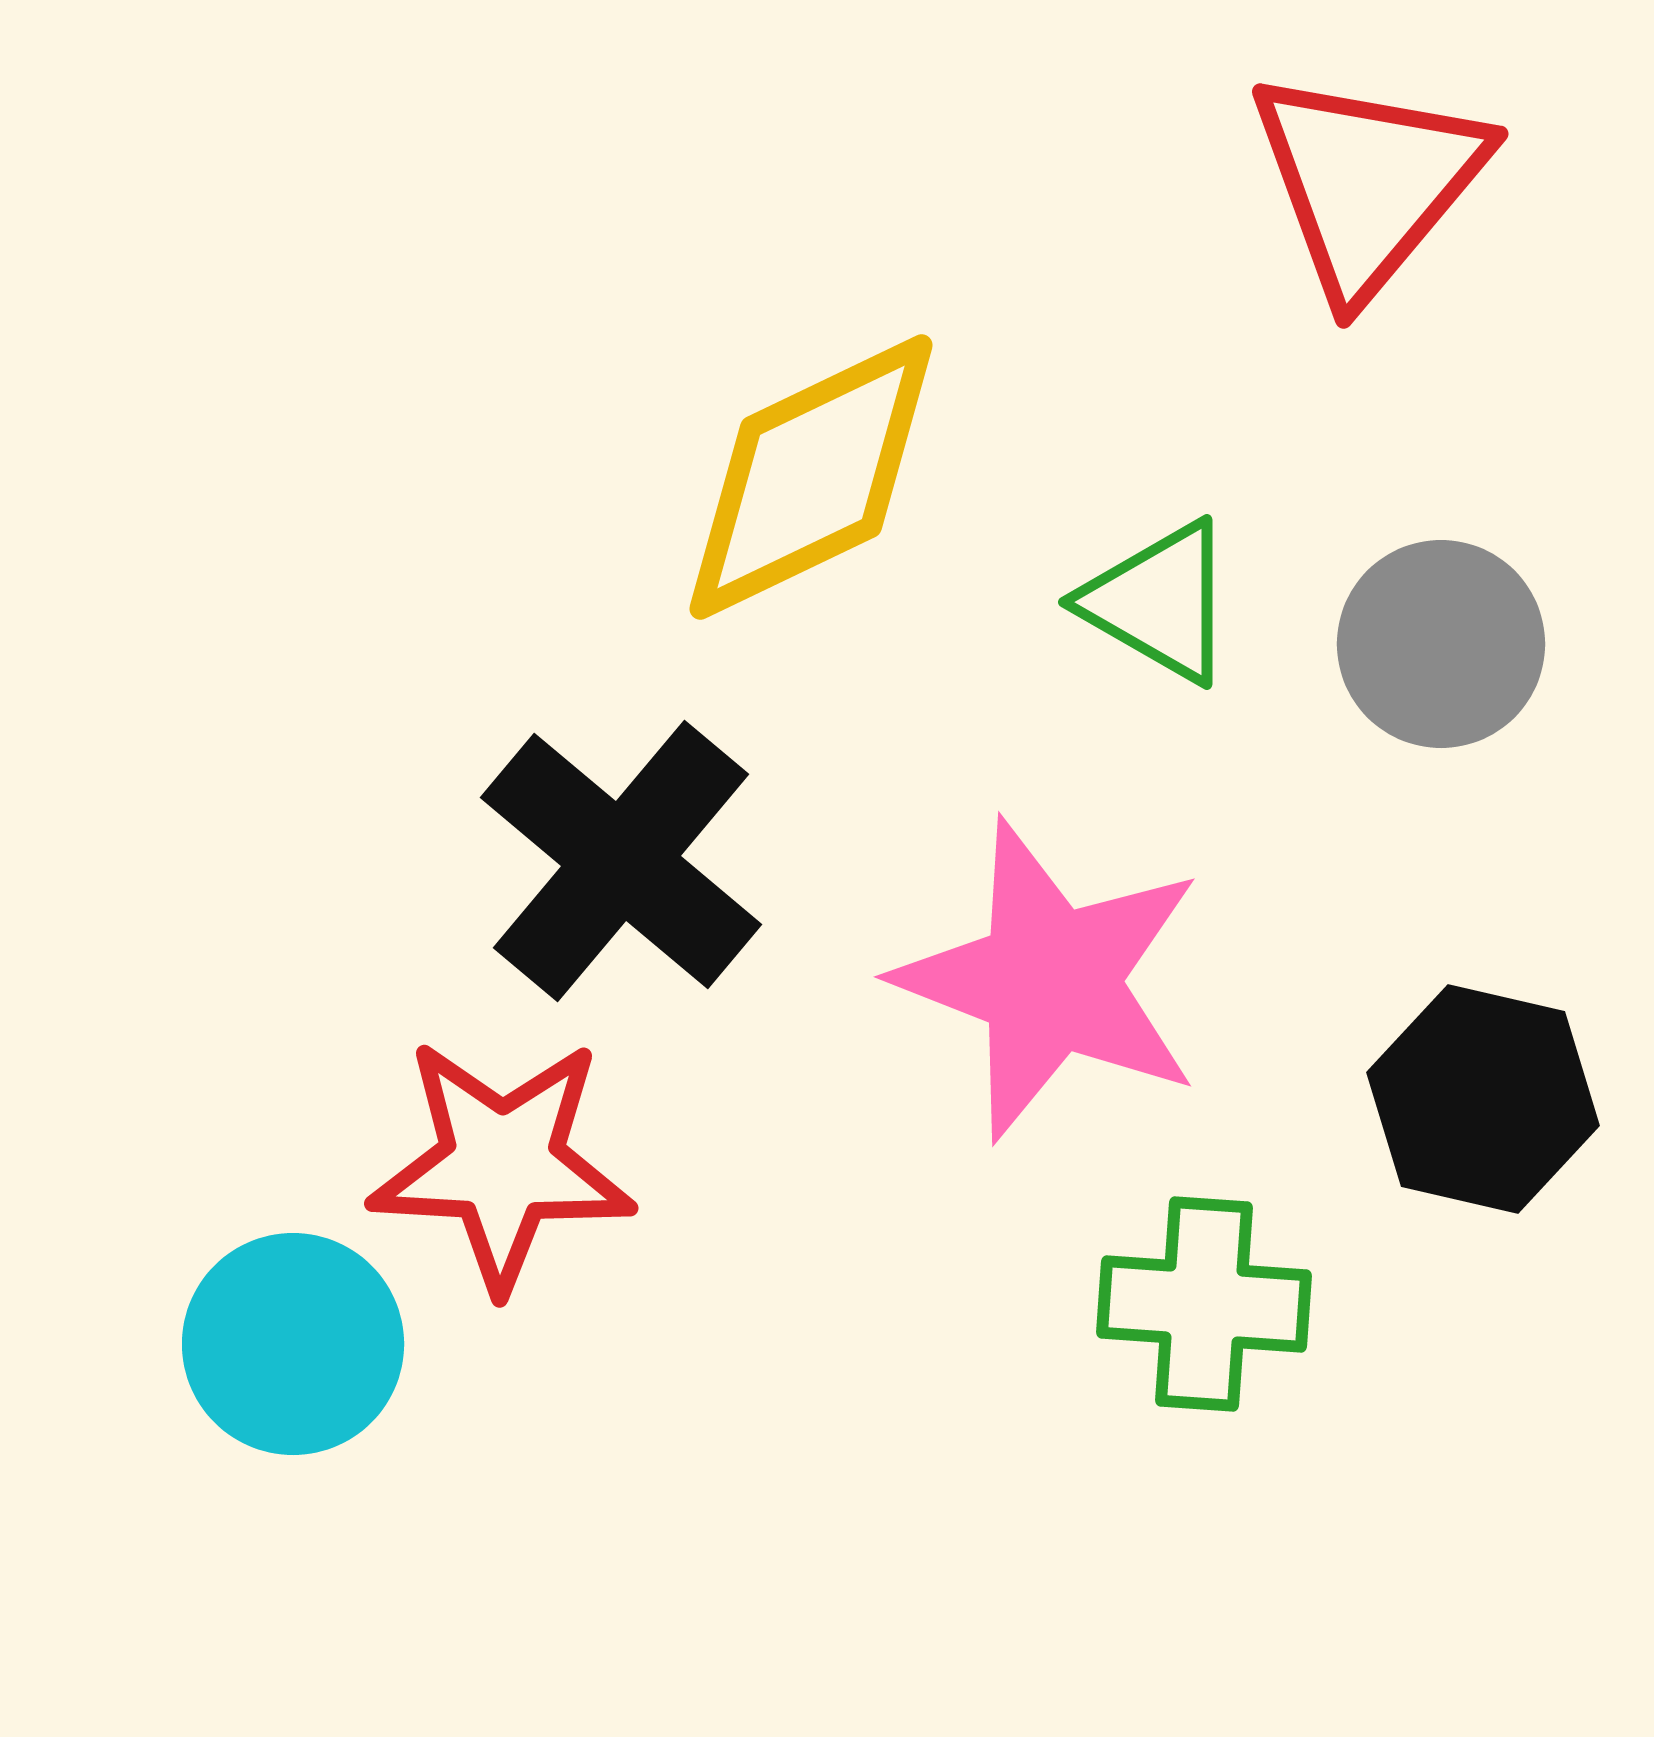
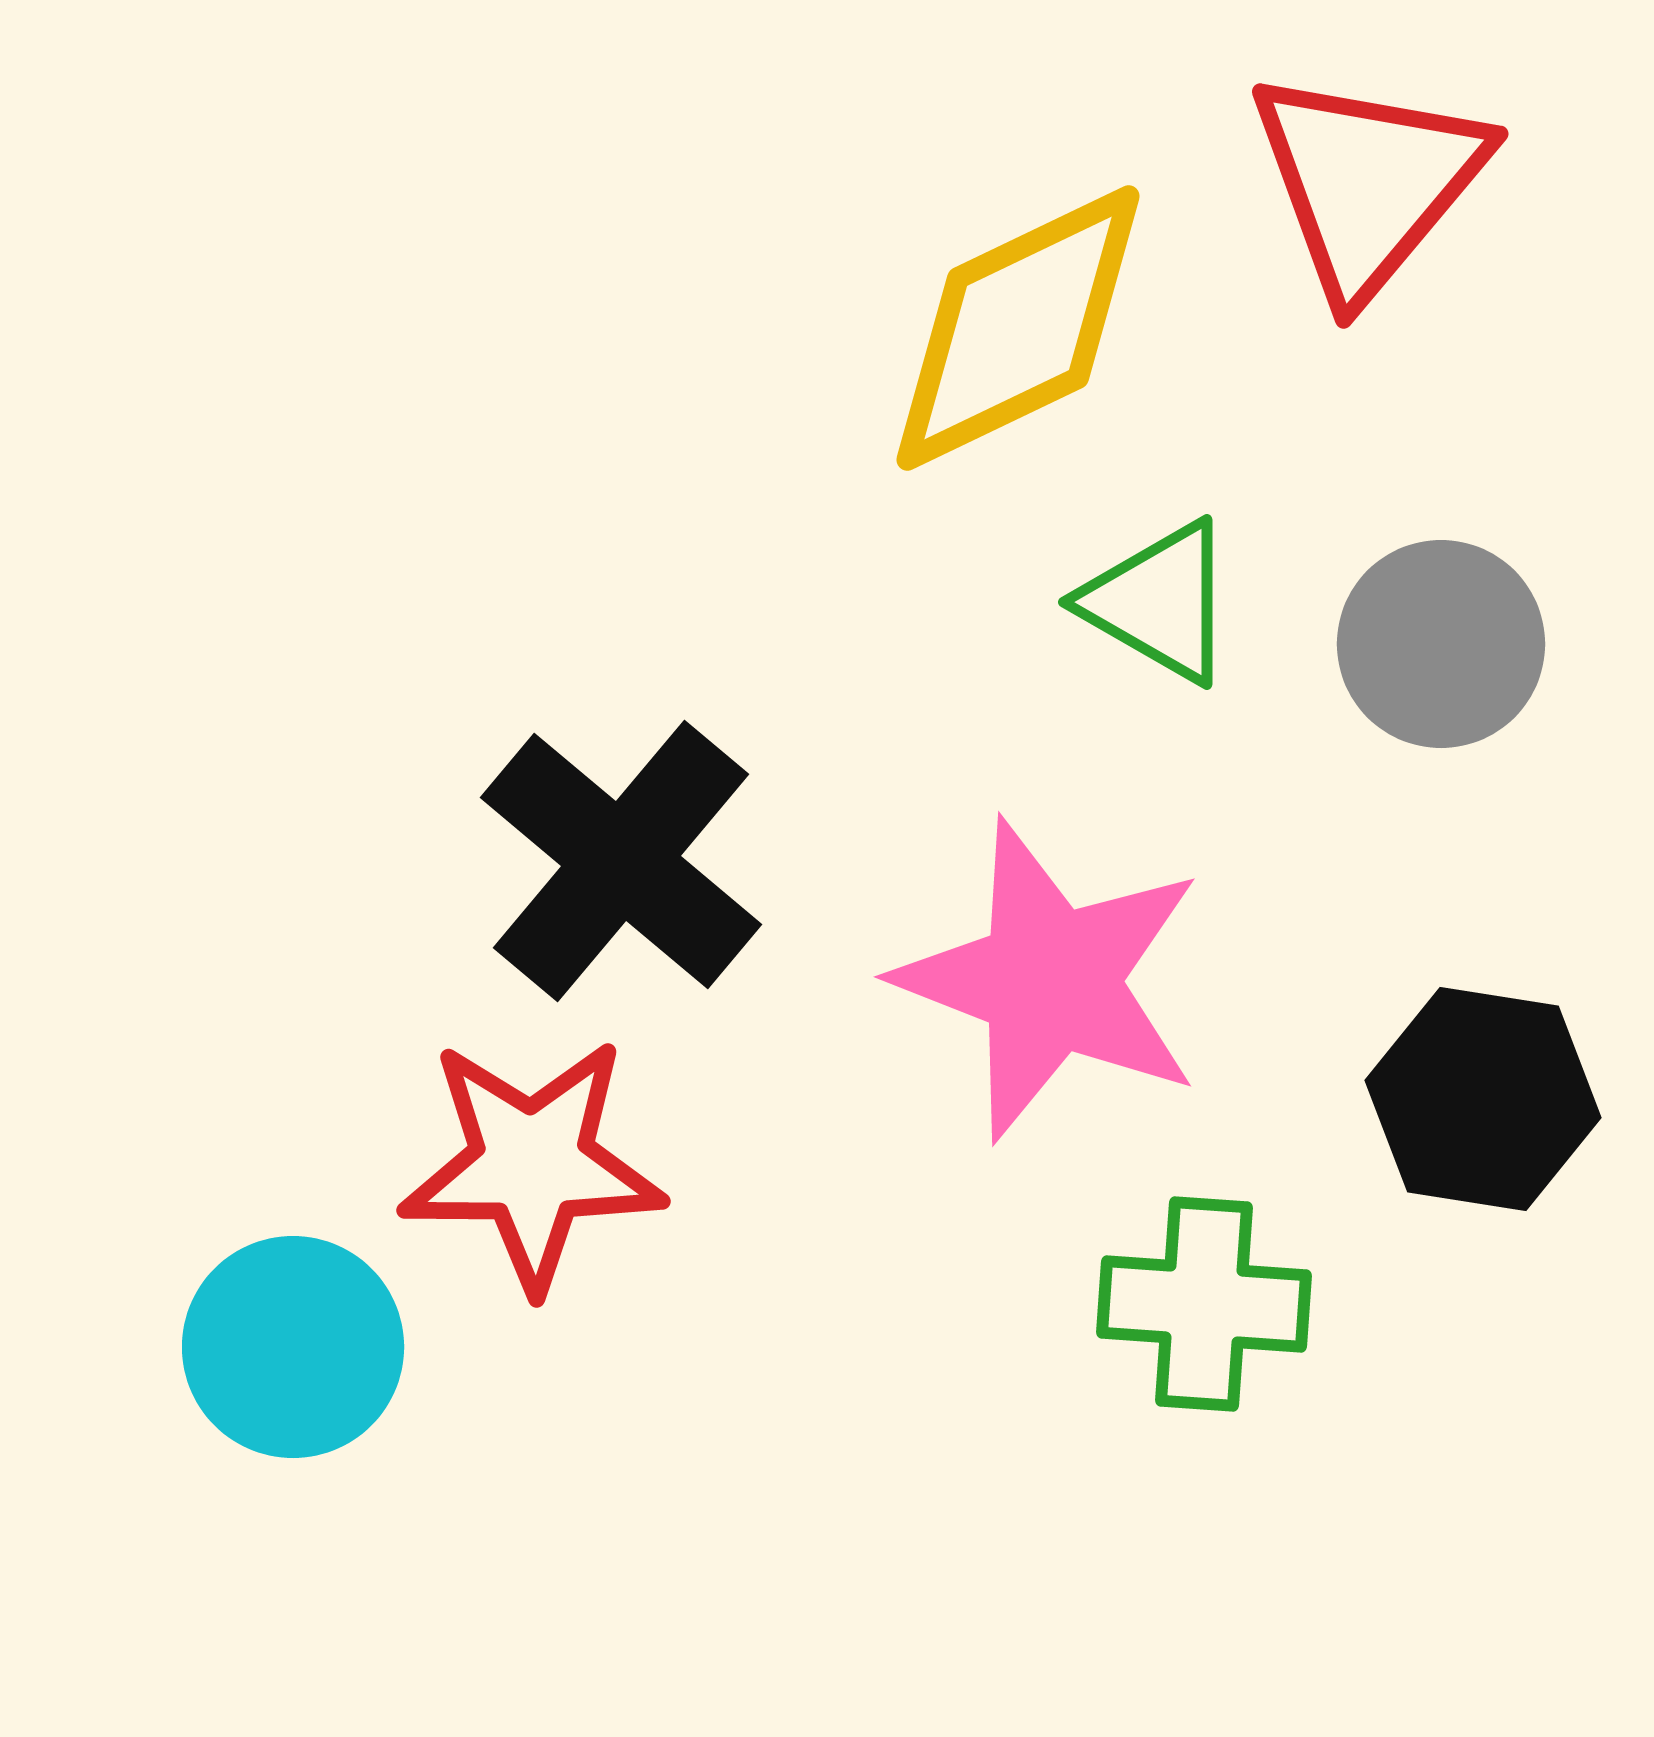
yellow diamond: moved 207 px right, 149 px up
black hexagon: rotated 4 degrees counterclockwise
red star: moved 30 px right; rotated 3 degrees counterclockwise
cyan circle: moved 3 px down
